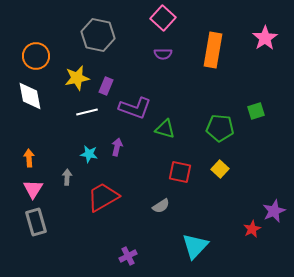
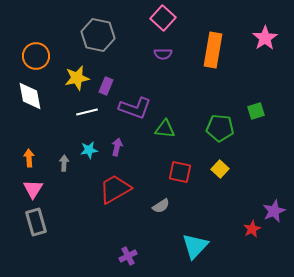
green triangle: rotated 10 degrees counterclockwise
cyan star: moved 4 px up; rotated 18 degrees counterclockwise
gray arrow: moved 3 px left, 14 px up
red trapezoid: moved 12 px right, 8 px up
